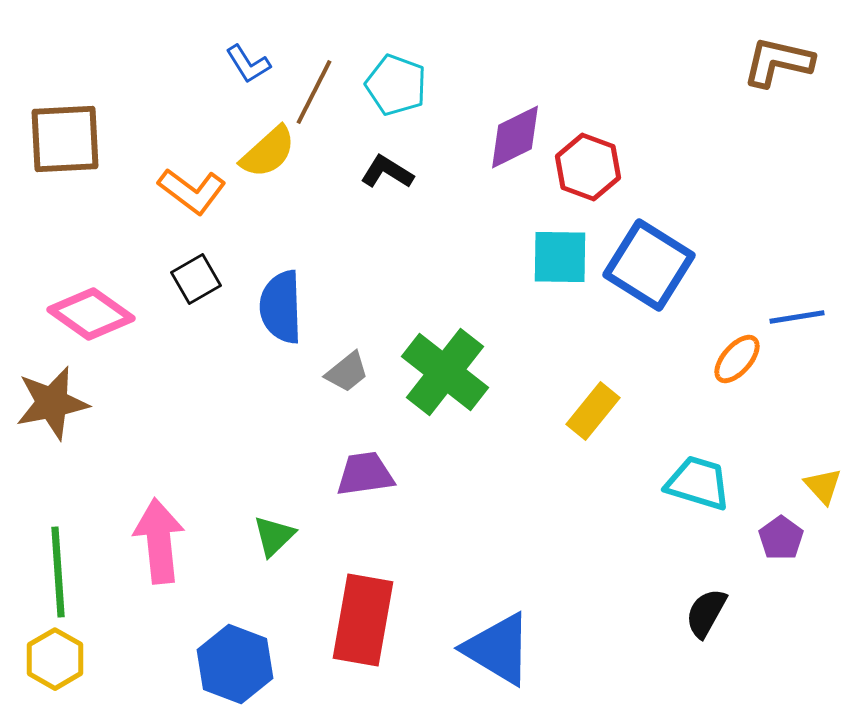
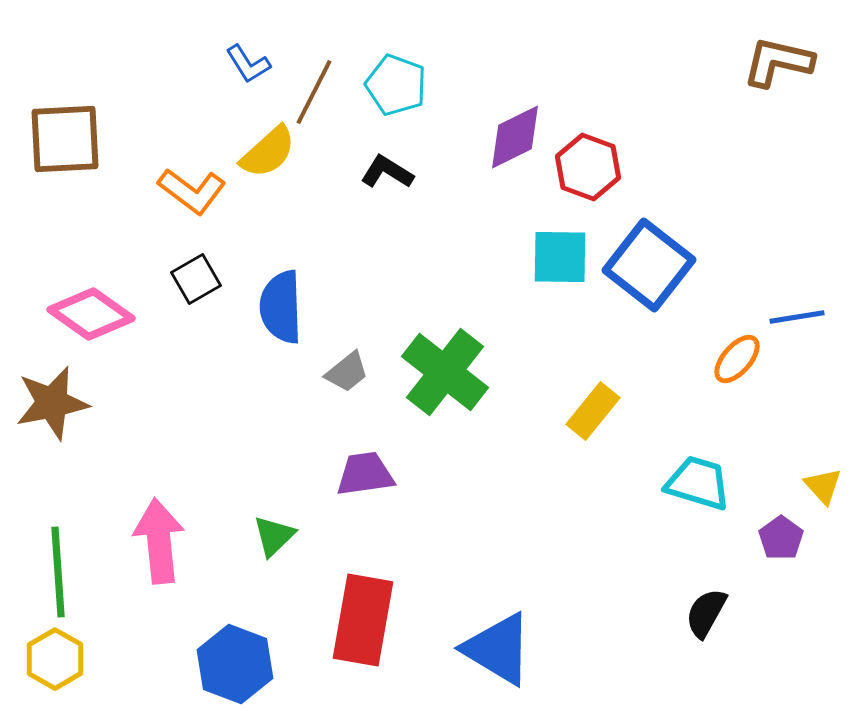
blue square: rotated 6 degrees clockwise
